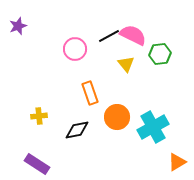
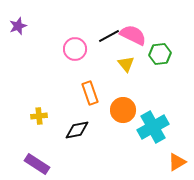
orange circle: moved 6 px right, 7 px up
